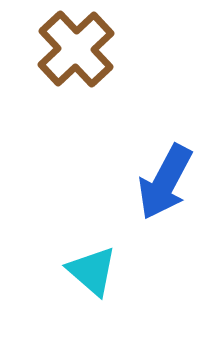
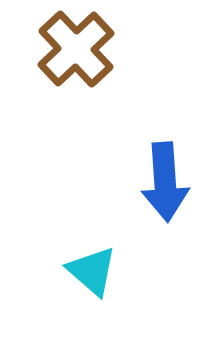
blue arrow: rotated 32 degrees counterclockwise
